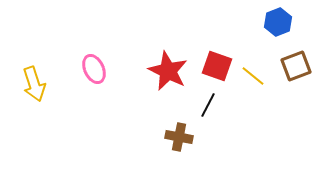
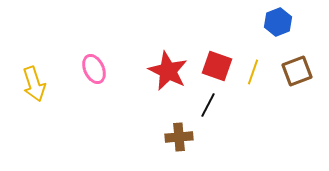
brown square: moved 1 px right, 5 px down
yellow line: moved 4 px up; rotated 70 degrees clockwise
brown cross: rotated 16 degrees counterclockwise
